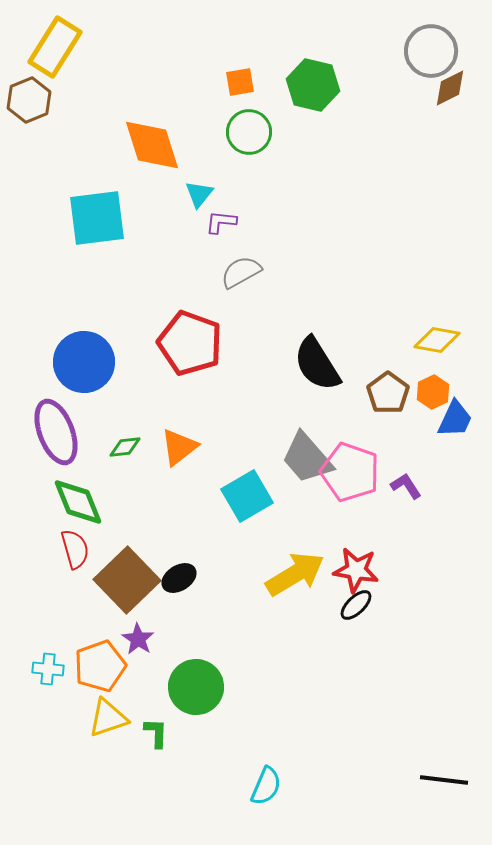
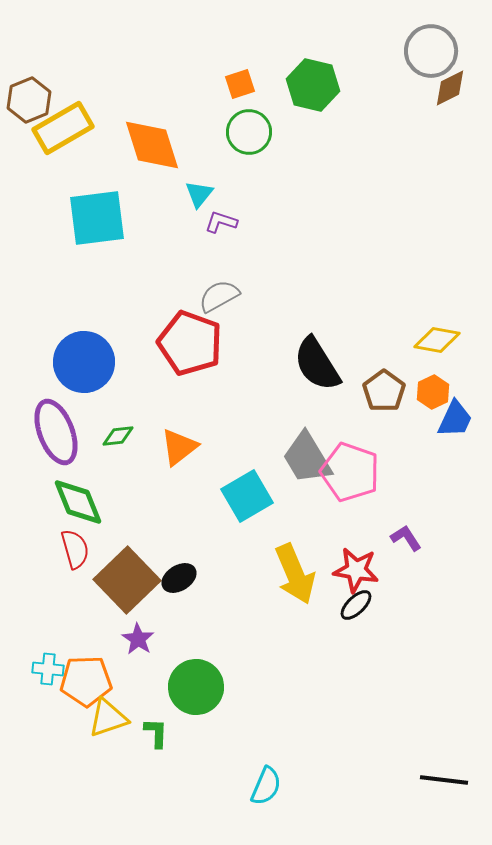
yellow rectangle at (55, 47): moved 8 px right, 81 px down; rotated 28 degrees clockwise
orange square at (240, 82): moved 2 px down; rotated 8 degrees counterclockwise
purple L-shape at (221, 222): rotated 12 degrees clockwise
gray semicircle at (241, 272): moved 22 px left, 24 px down
brown pentagon at (388, 393): moved 4 px left, 2 px up
green diamond at (125, 447): moved 7 px left, 11 px up
gray trapezoid at (307, 458): rotated 10 degrees clockwise
purple L-shape at (406, 486): moved 52 px down
yellow arrow at (295, 574): rotated 98 degrees clockwise
orange pentagon at (100, 666): moved 14 px left, 15 px down; rotated 18 degrees clockwise
